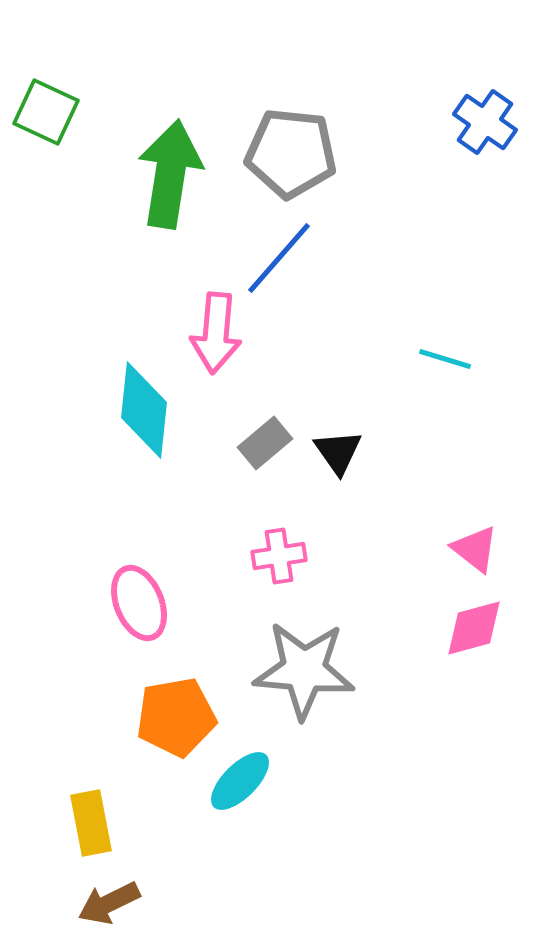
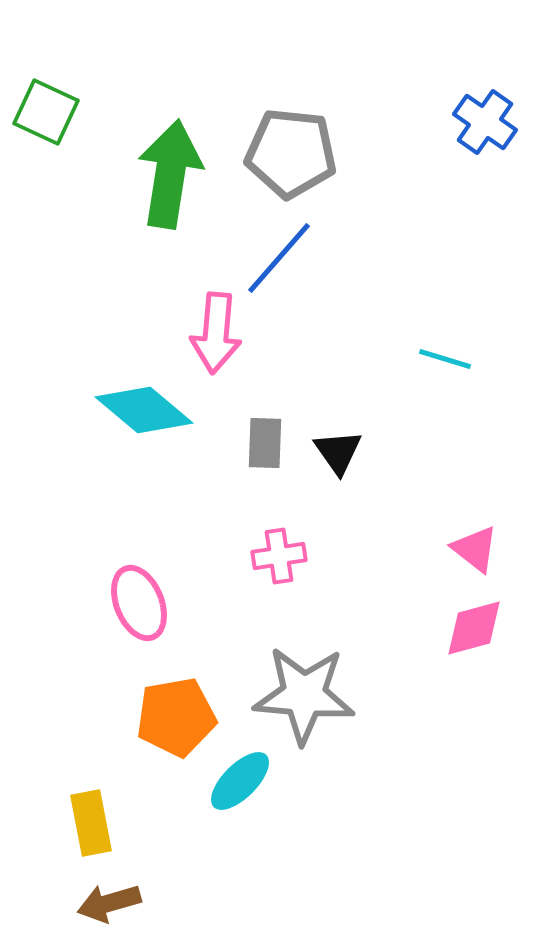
cyan diamond: rotated 56 degrees counterclockwise
gray rectangle: rotated 48 degrees counterclockwise
gray star: moved 25 px down
brown arrow: rotated 10 degrees clockwise
